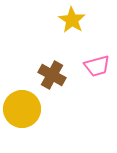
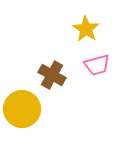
yellow star: moved 14 px right, 9 px down
pink trapezoid: moved 1 px up
